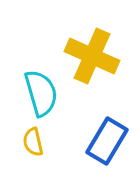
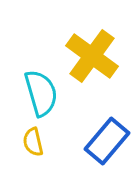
yellow cross: rotated 12 degrees clockwise
blue rectangle: rotated 9 degrees clockwise
